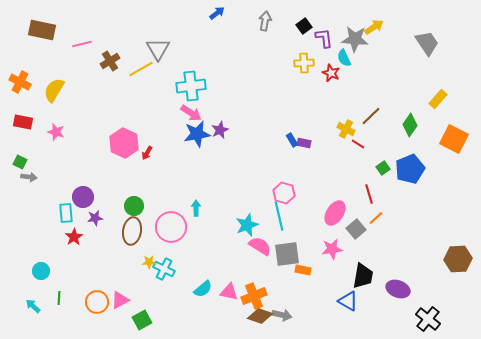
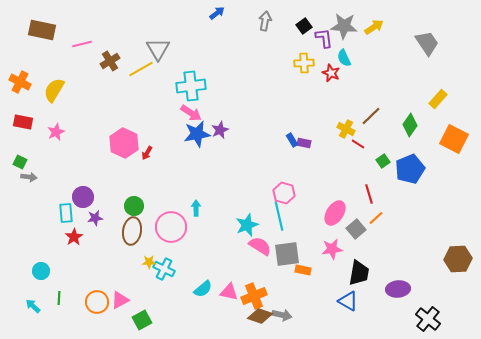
gray star at (355, 39): moved 11 px left, 13 px up
pink star at (56, 132): rotated 30 degrees clockwise
green square at (383, 168): moved 7 px up
black trapezoid at (363, 276): moved 4 px left, 3 px up
purple ellipse at (398, 289): rotated 25 degrees counterclockwise
